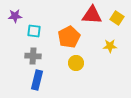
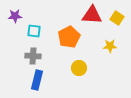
yellow circle: moved 3 px right, 5 px down
